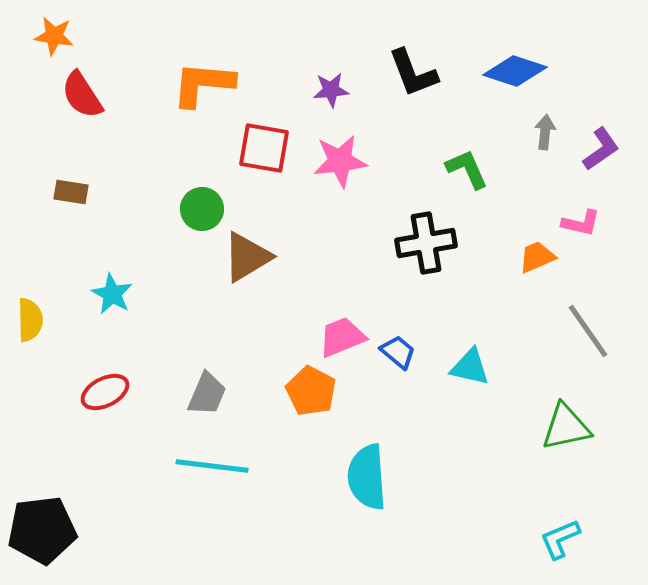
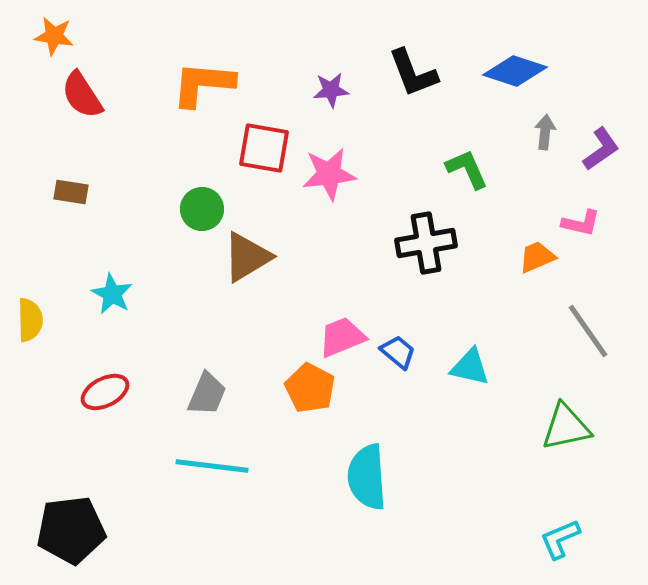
pink star: moved 11 px left, 13 px down
orange pentagon: moved 1 px left, 3 px up
black pentagon: moved 29 px right
